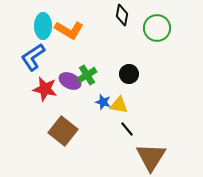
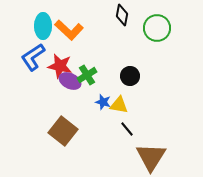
orange L-shape: rotated 12 degrees clockwise
black circle: moved 1 px right, 2 px down
red star: moved 15 px right, 23 px up
